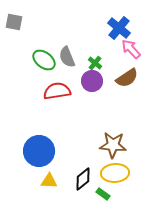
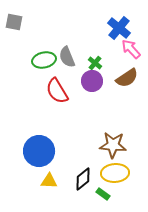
green ellipse: rotated 50 degrees counterclockwise
red semicircle: rotated 112 degrees counterclockwise
